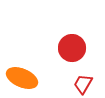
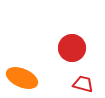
red trapezoid: rotated 75 degrees clockwise
